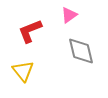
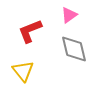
gray diamond: moved 7 px left, 2 px up
